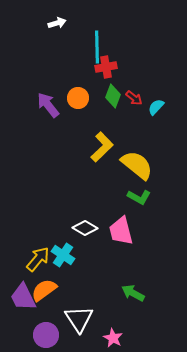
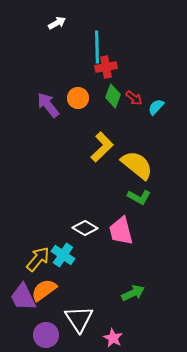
white arrow: rotated 12 degrees counterclockwise
green arrow: rotated 125 degrees clockwise
